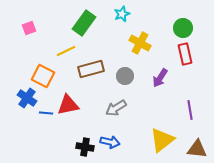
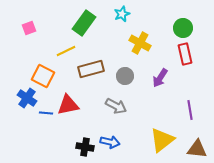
gray arrow: moved 2 px up; rotated 120 degrees counterclockwise
